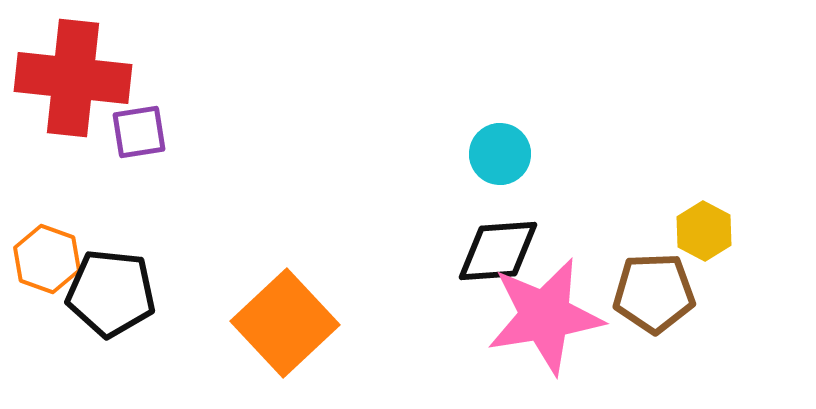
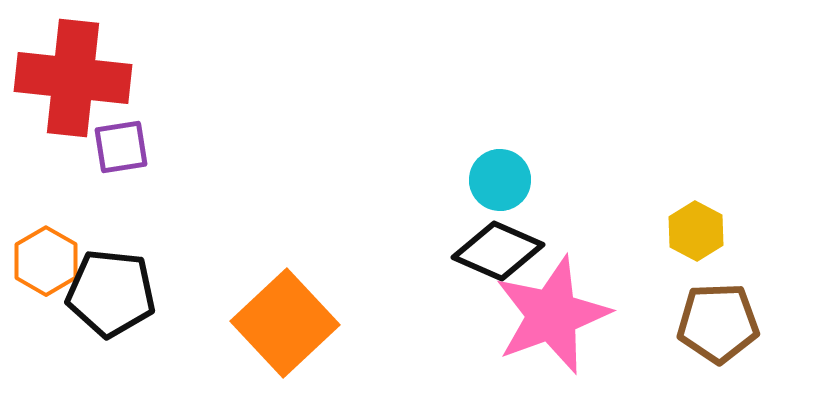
purple square: moved 18 px left, 15 px down
cyan circle: moved 26 px down
yellow hexagon: moved 8 px left
black diamond: rotated 28 degrees clockwise
orange hexagon: moved 1 px left, 2 px down; rotated 10 degrees clockwise
brown pentagon: moved 64 px right, 30 px down
pink star: moved 7 px right, 1 px up; rotated 11 degrees counterclockwise
